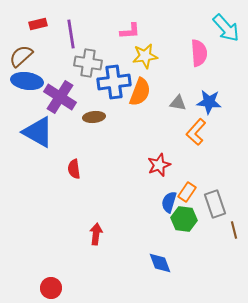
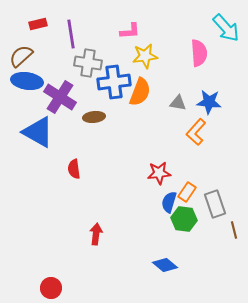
red star: moved 8 px down; rotated 15 degrees clockwise
blue diamond: moved 5 px right, 2 px down; rotated 30 degrees counterclockwise
